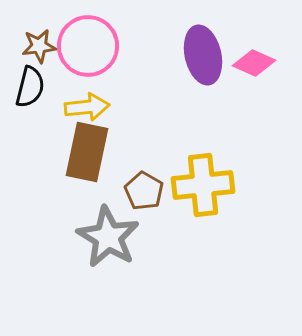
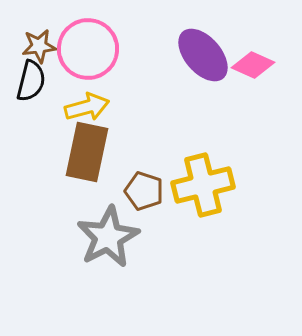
pink circle: moved 3 px down
purple ellipse: rotated 28 degrees counterclockwise
pink diamond: moved 1 px left, 2 px down
black semicircle: moved 1 px right, 6 px up
yellow arrow: rotated 9 degrees counterclockwise
yellow cross: rotated 8 degrees counterclockwise
brown pentagon: rotated 12 degrees counterclockwise
gray star: rotated 14 degrees clockwise
